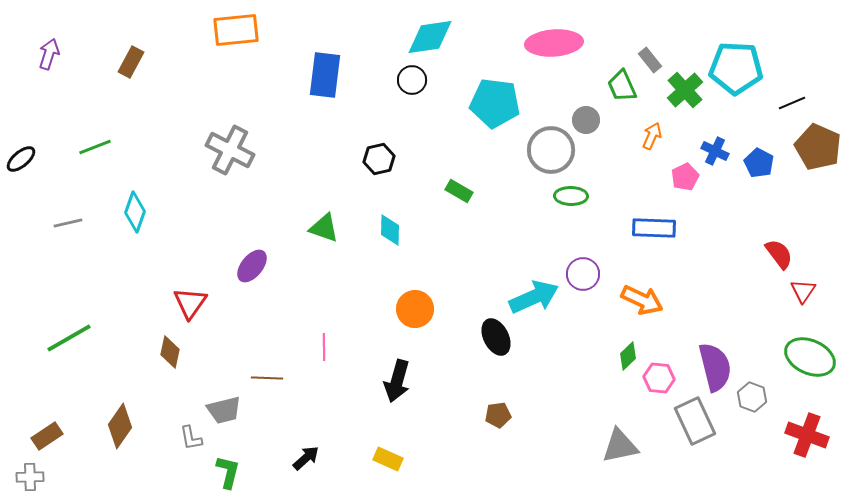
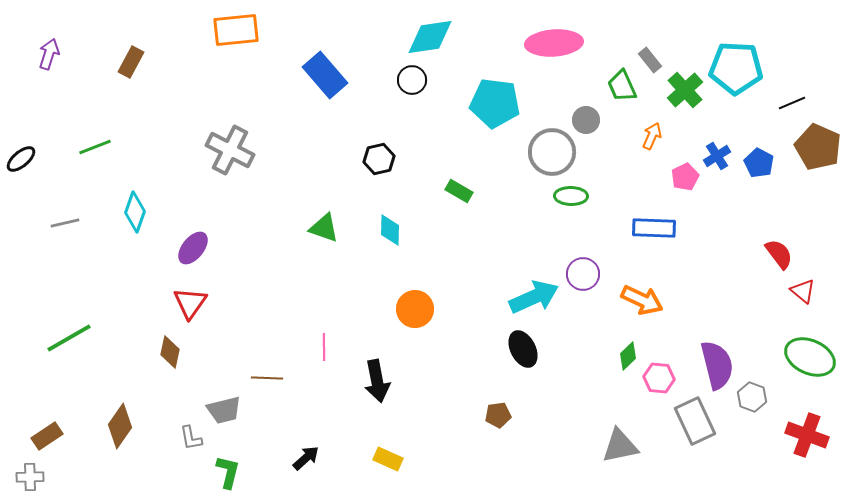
blue rectangle at (325, 75): rotated 48 degrees counterclockwise
gray circle at (551, 150): moved 1 px right, 2 px down
blue cross at (715, 151): moved 2 px right, 5 px down; rotated 32 degrees clockwise
gray line at (68, 223): moved 3 px left
purple ellipse at (252, 266): moved 59 px left, 18 px up
red triangle at (803, 291): rotated 24 degrees counterclockwise
black ellipse at (496, 337): moved 27 px right, 12 px down
purple semicircle at (715, 367): moved 2 px right, 2 px up
black arrow at (397, 381): moved 20 px left; rotated 27 degrees counterclockwise
